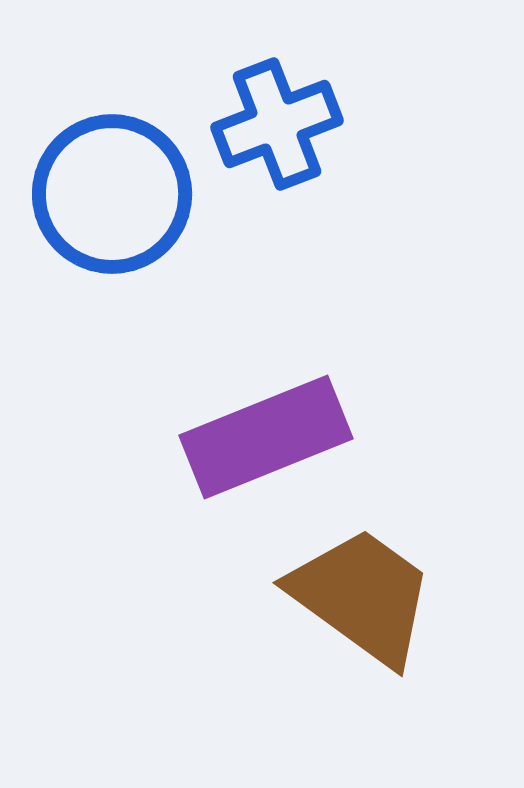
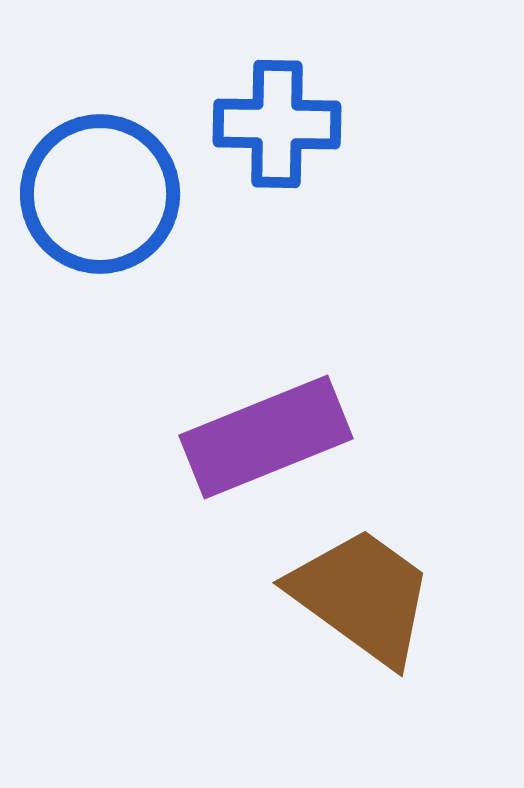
blue cross: rotated 22 degrees clockwise
blue circle: moved 12 px left
